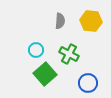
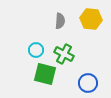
yellow hexagon: moved 2 px up
green cross: moved 5 px left
green square: rotated 35 degrees counterclockwise
